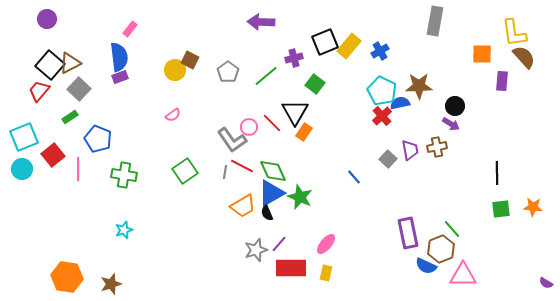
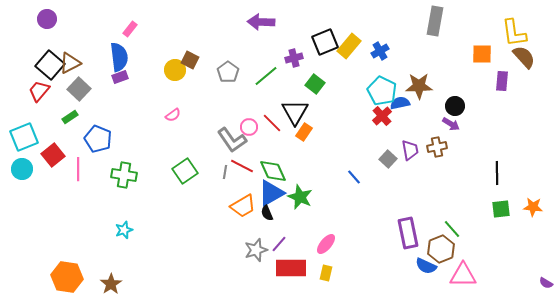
brown star at (111, 284): rotated 15 degrees counterclockwise
